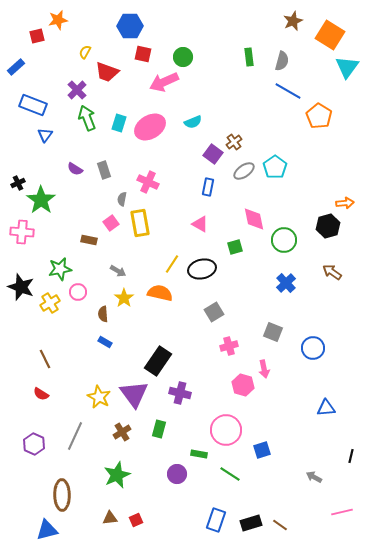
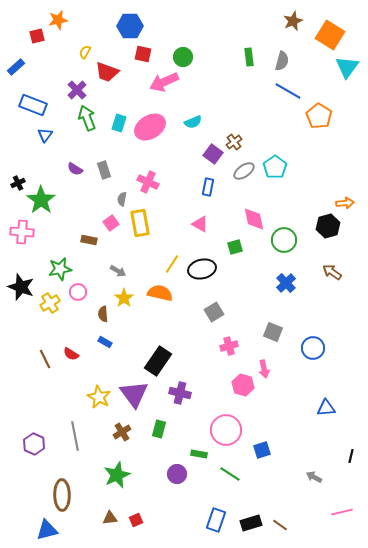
red semicircle at (41, 394): moved 30 px right, 40 px up
gray line at (75, 436): rotated 36 degrees counterclockwise
